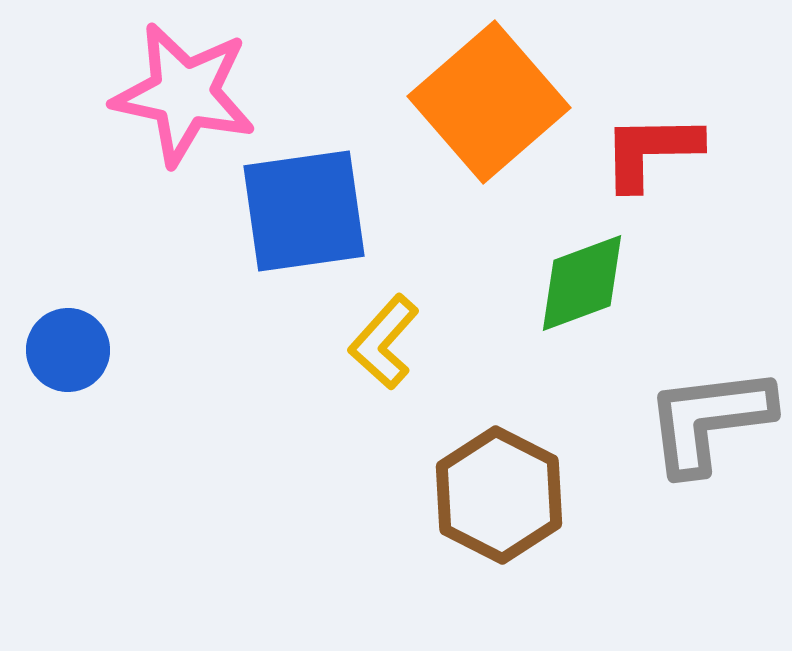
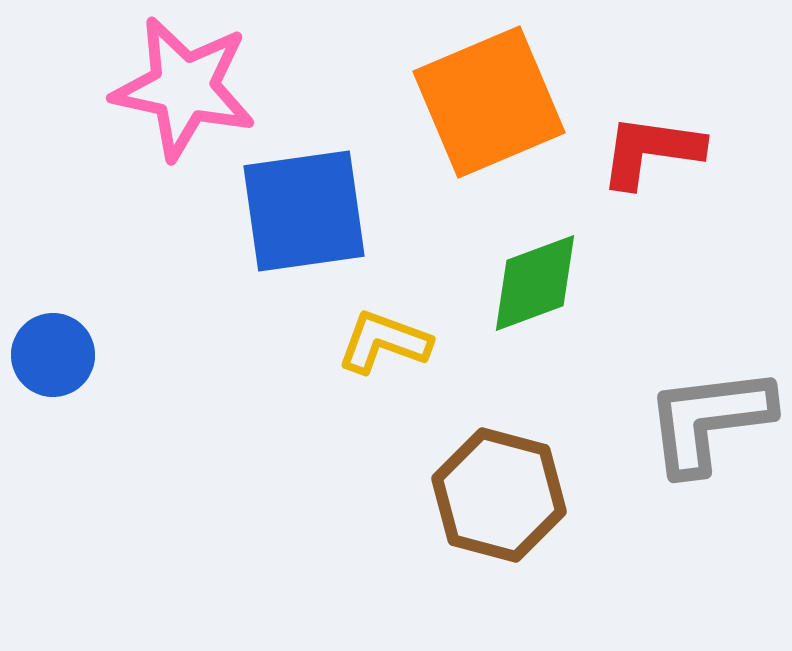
pink star: moved 6 px up
orange square: rotated 18 degrees clockwise
red L-shape: rotated 9 degrees clockwise
green diamond: moved 47 px left
yellow L-shape: rotated 68 degrees clockwise
blue circle: moved 15 px left, 5 px down
brown hexagon: rotated 12 degrees counterclockwise
